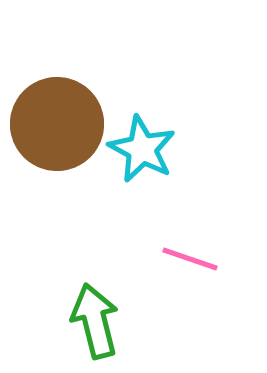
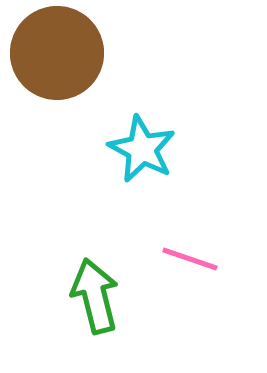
brown circle: moved 71 px up
green arrow: moved 25 px up
